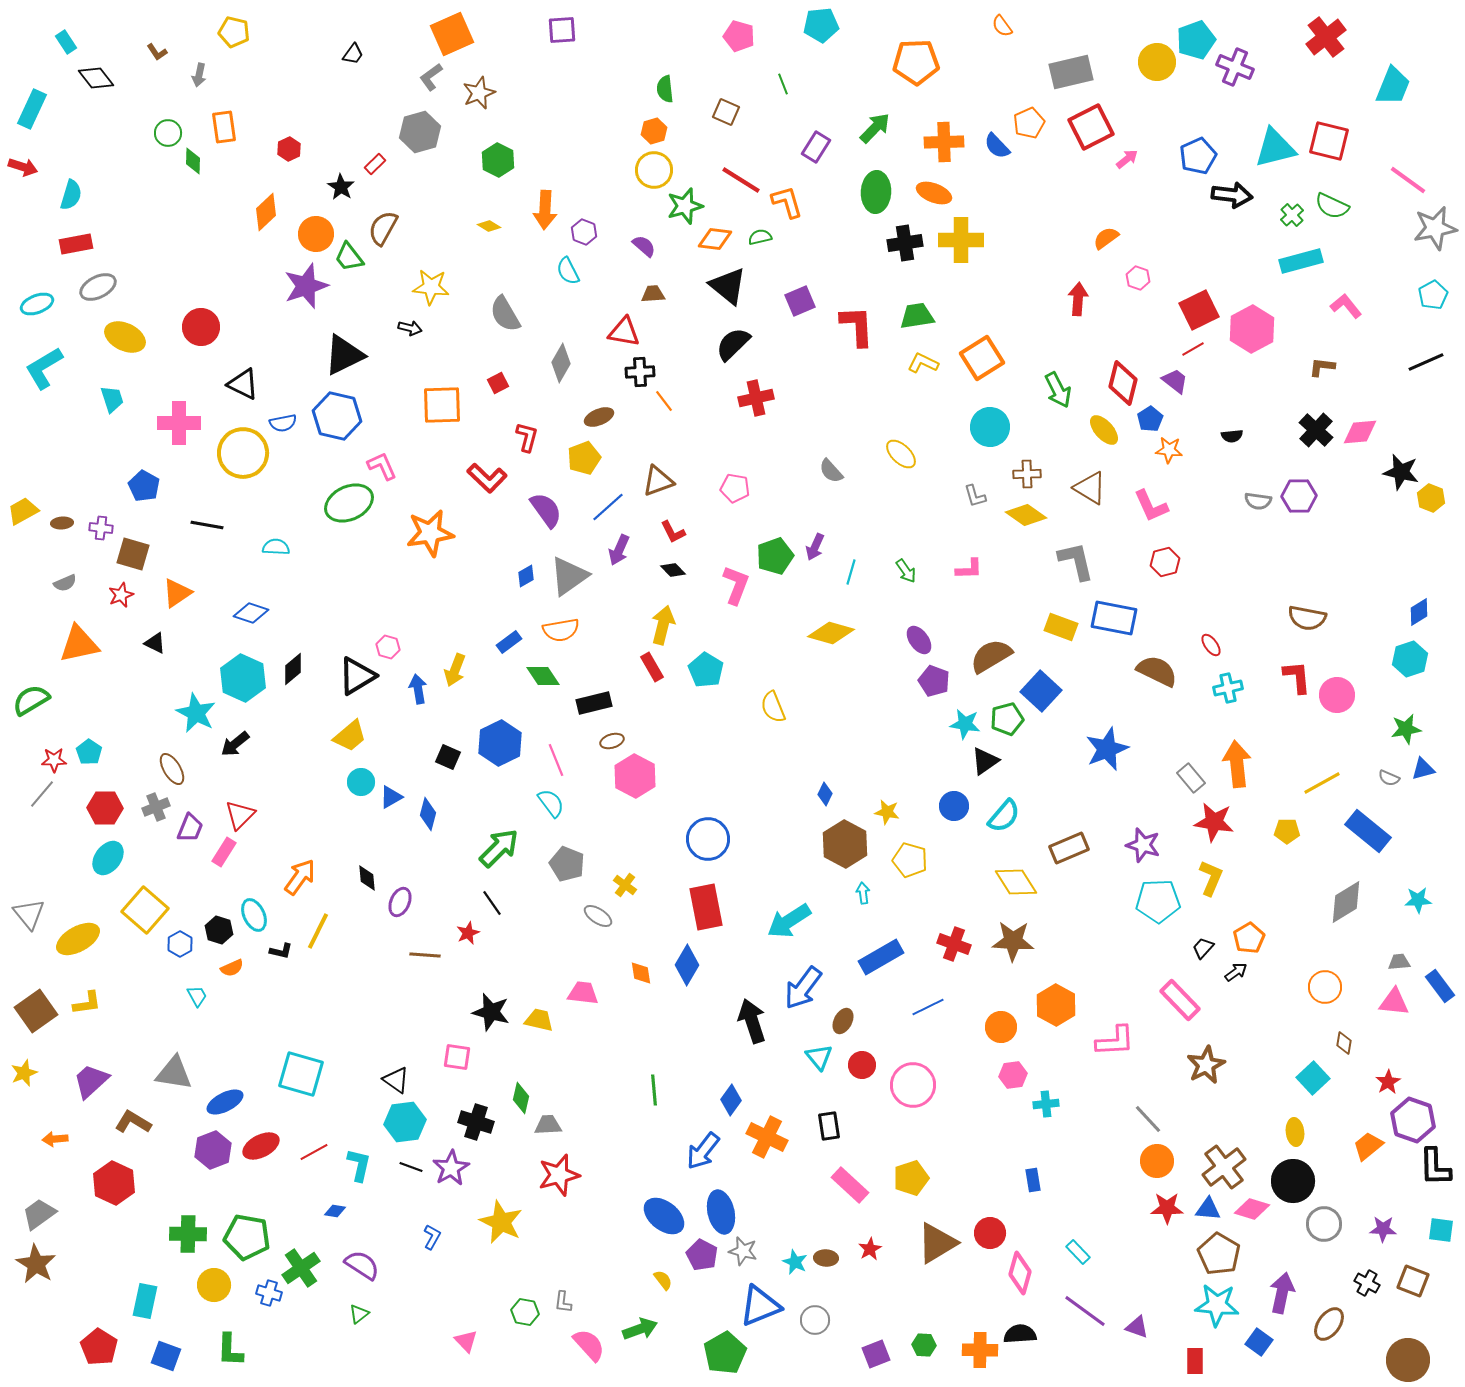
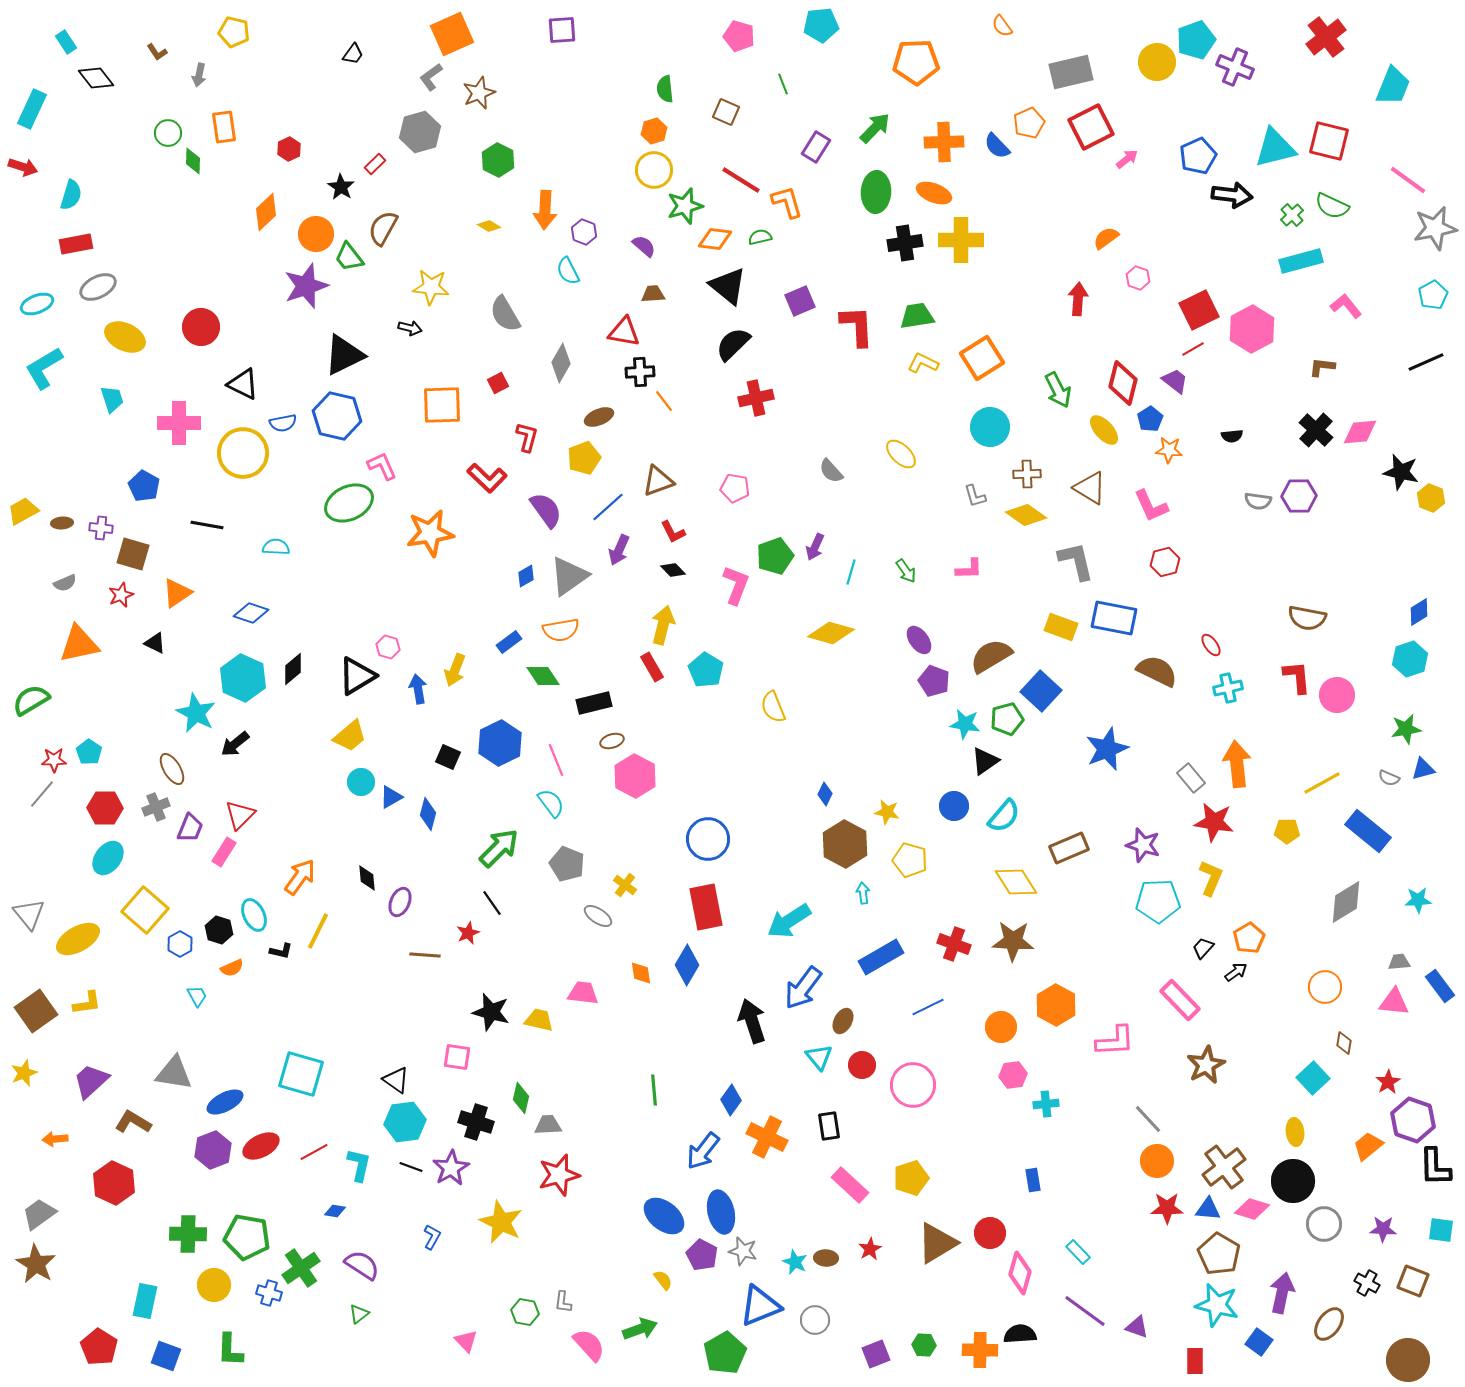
cyan star at (1217, 1305): rotated 9 degrees clockwise
